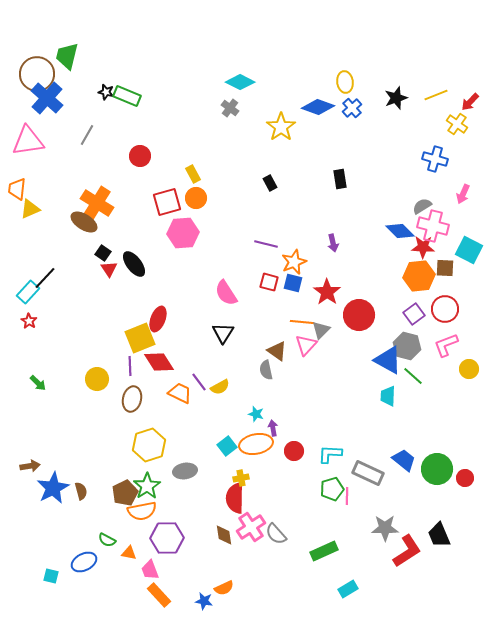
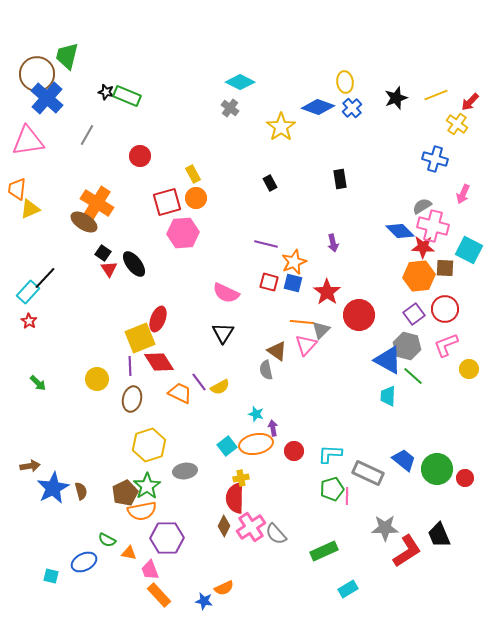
pink semicircle at (226, 293): rotated 32 degrees counterclockwise
brown diamond at (224, 535): moved 9 px up; rotated 35 degrees clockwise
